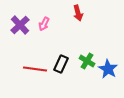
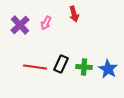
red arrow: moved 4 px left, 1 px down
pink arrow: moved 2 px right, 1 px up
green cross: moved 3 px left, 6 px down; rotated 28 degrees counterclockwise
red line: moved 2 px up
